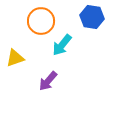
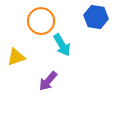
blue hexagon: moved 4 px right
cyan arrow: rotated 70 degrees counterclockwise
yellow triangle: moved 1 px right, 1 px up
